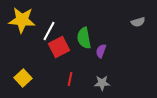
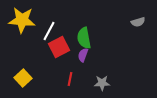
purple semicircle: moved 18 px left, 4 px down
